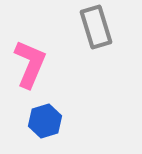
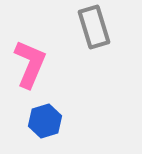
gray rectangle: moved 2 px left
